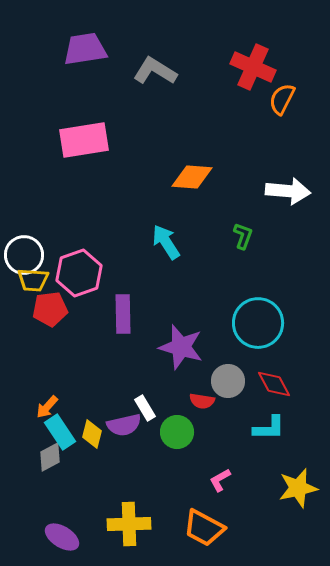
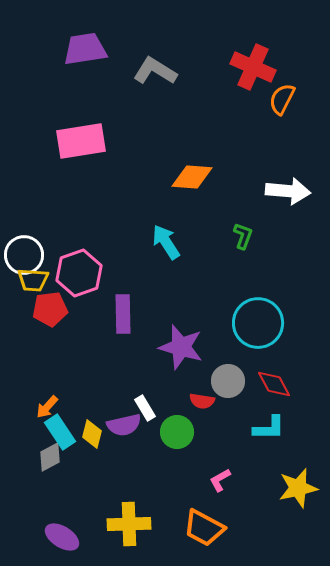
pink rectangle: moved 3 px left, 1 px down
